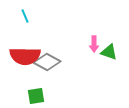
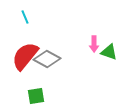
cyan line: moved 1 px down
red semicircle: rotated 128 degrees clockwise
gray diamond: moved 3 px up
